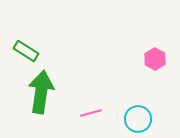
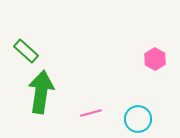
green rectangle: rotated 10 degrees clockwise
